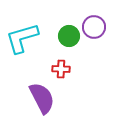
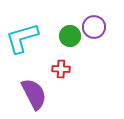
green circle: moved 1 px right
purple semicircle: moved 8 px left, 4 px up
